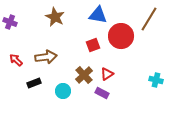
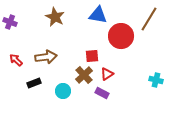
red square: moved 1 px left, 11 px down; rotated 16 degrees clockwise
